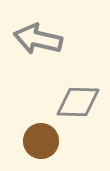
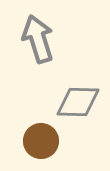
gray arrow: rotated 60 degrees clockwise
